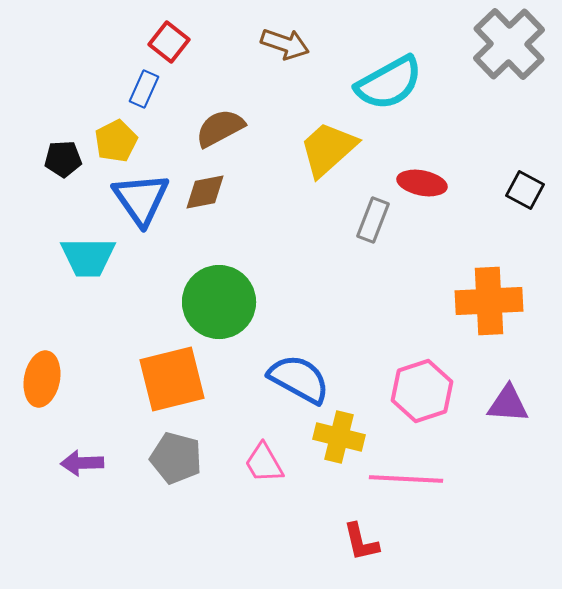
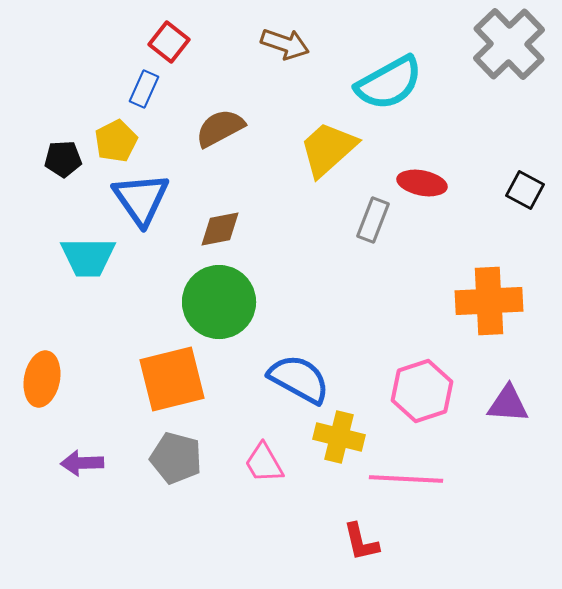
brown diamond: moved 15 px right, 37 px down
